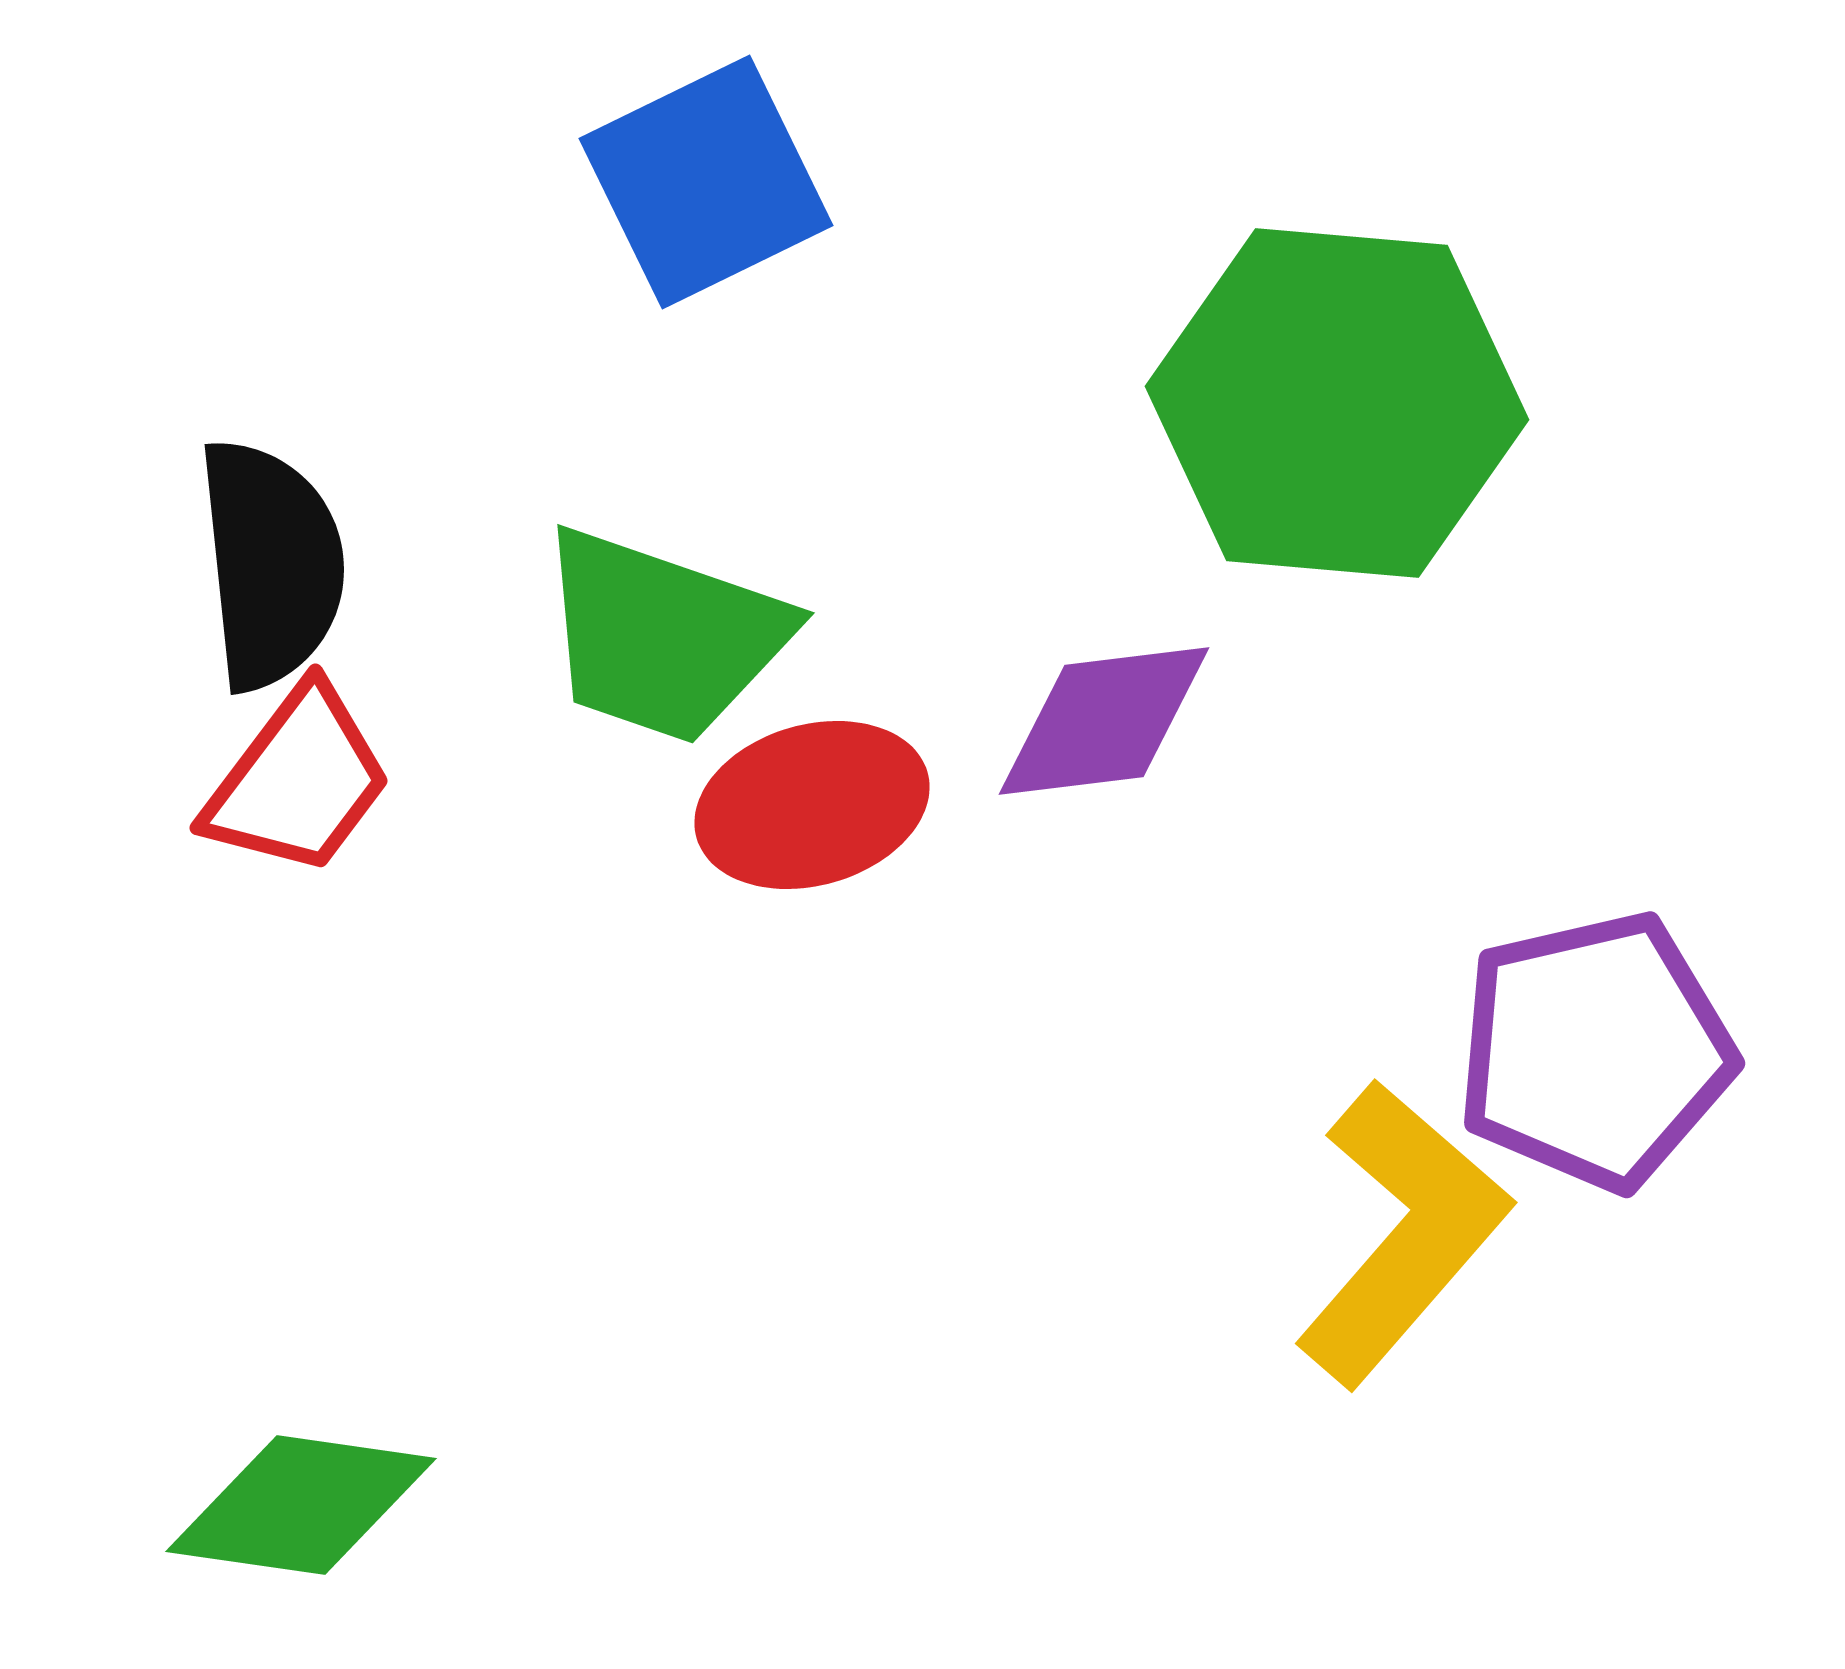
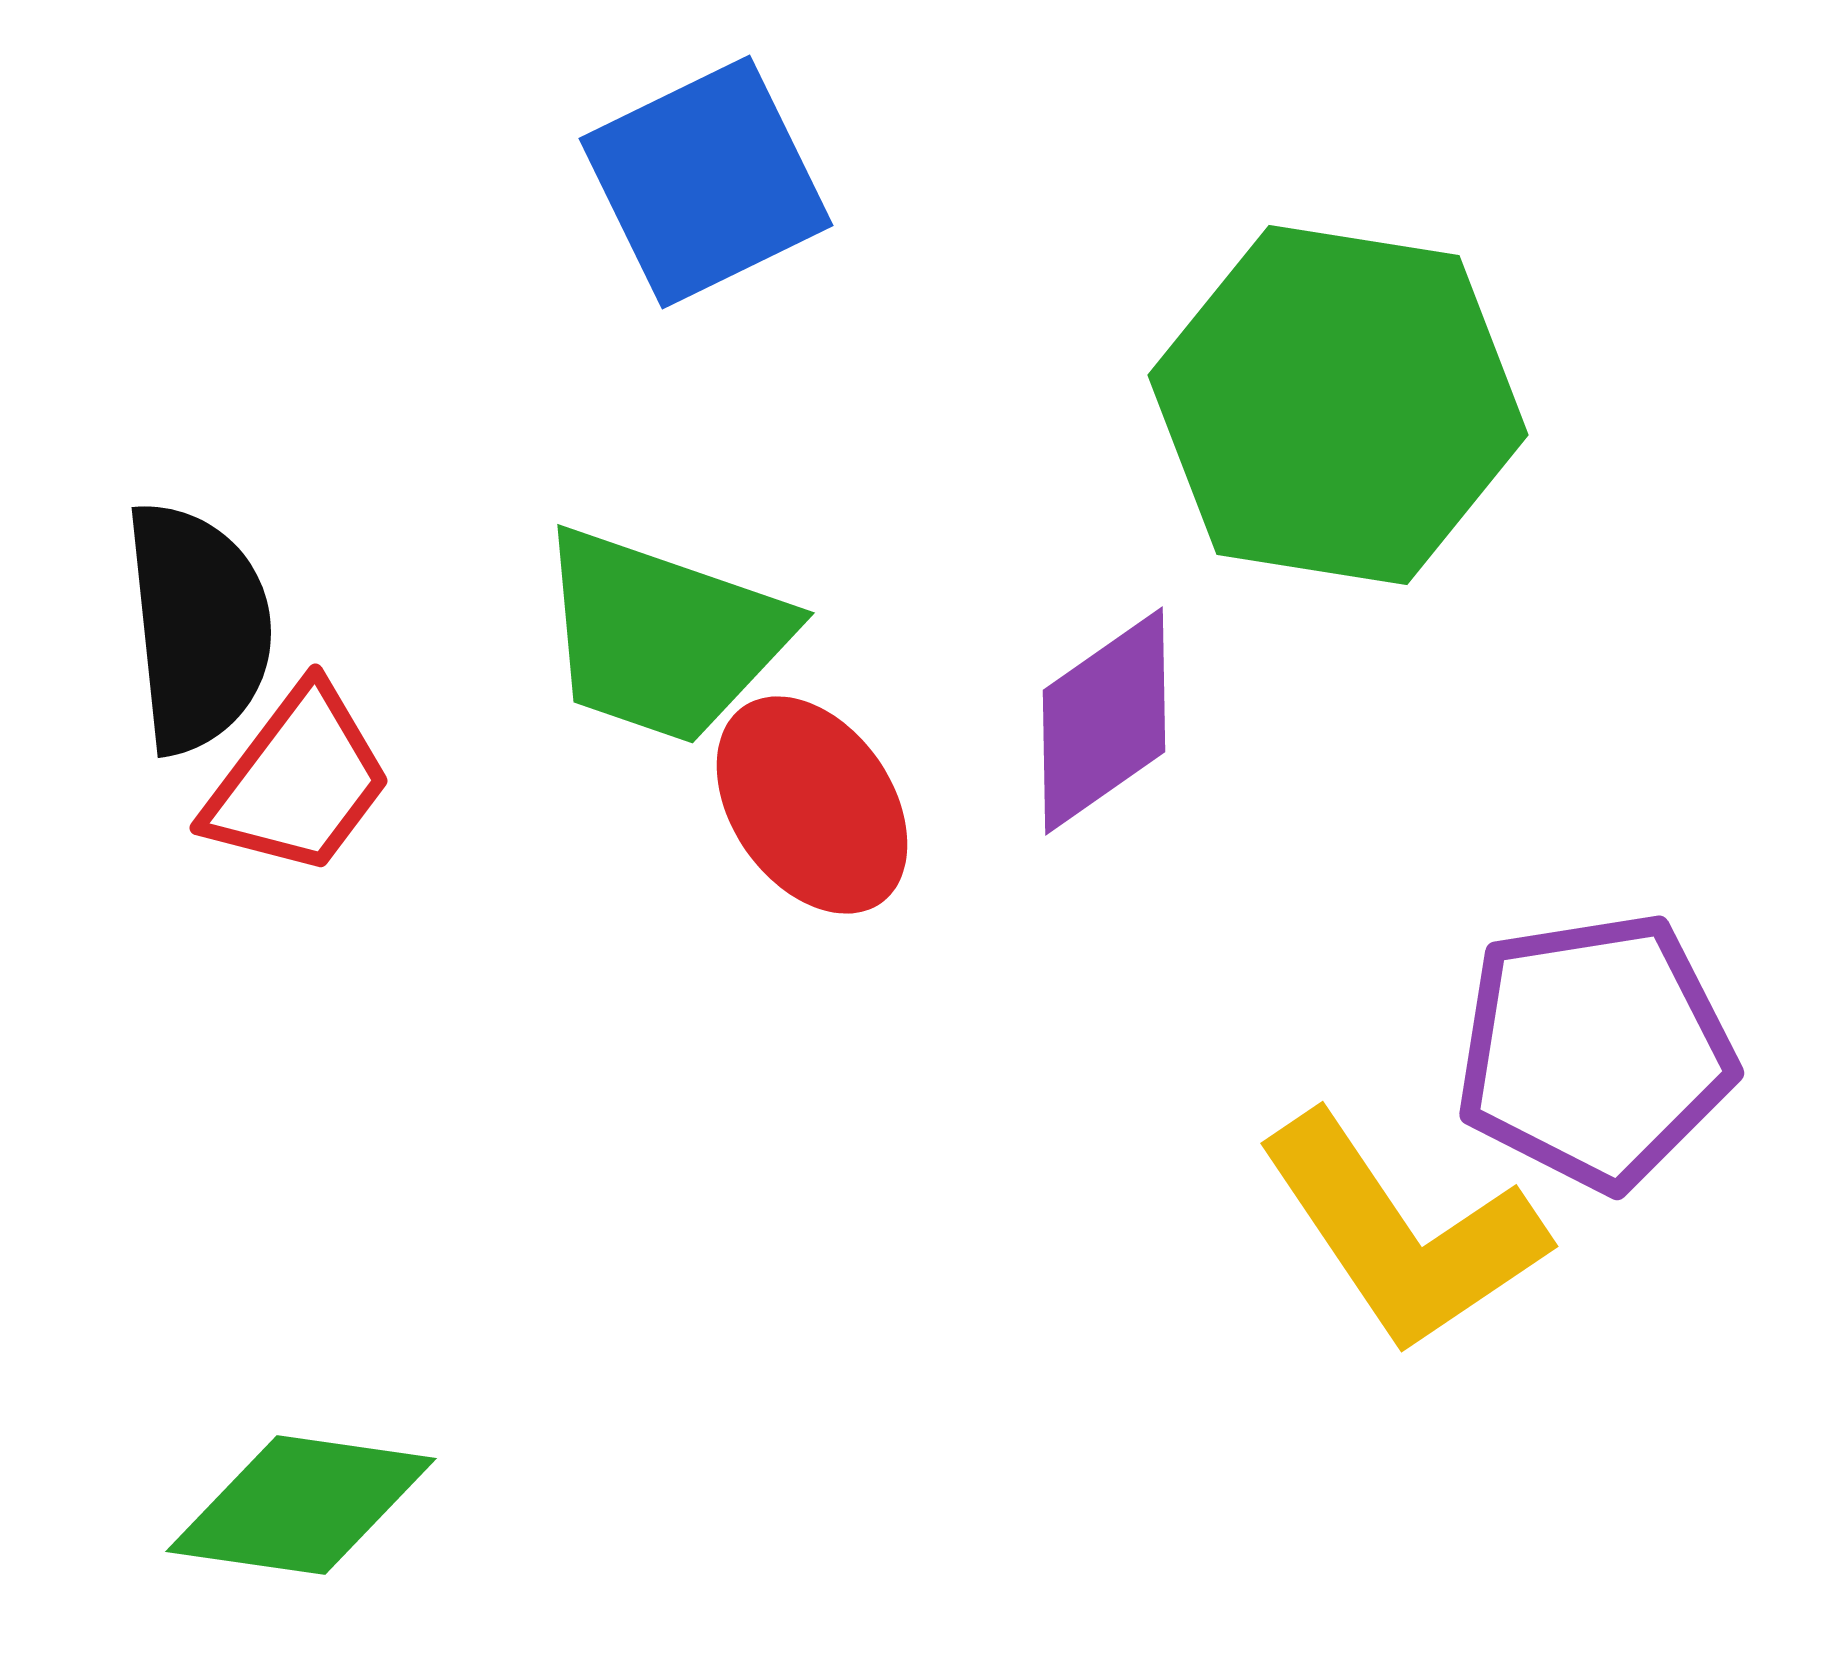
green hexagon: moved 1 px right, 2 px down; rotated 4 degrees clockwise
black semicircle: moved 73 px left, 63 px down
purple diamond: rotated 28 degrees counterclockwise
red ellipse: rotated 71 degrees clockwise
purple pentagon: rotated 4 degrees clockwise
yellow L-shape: rotated 105 degrees clockwise
